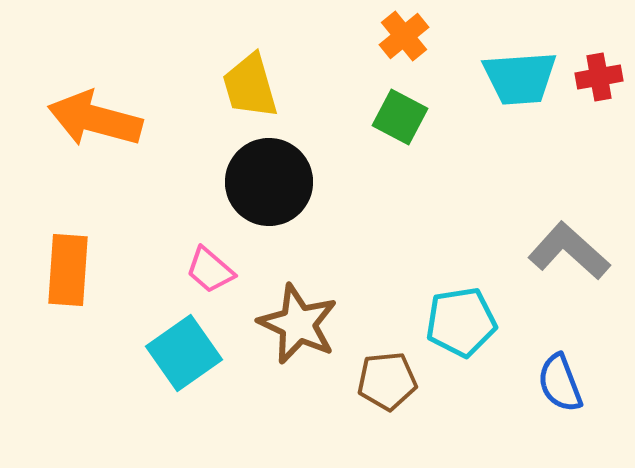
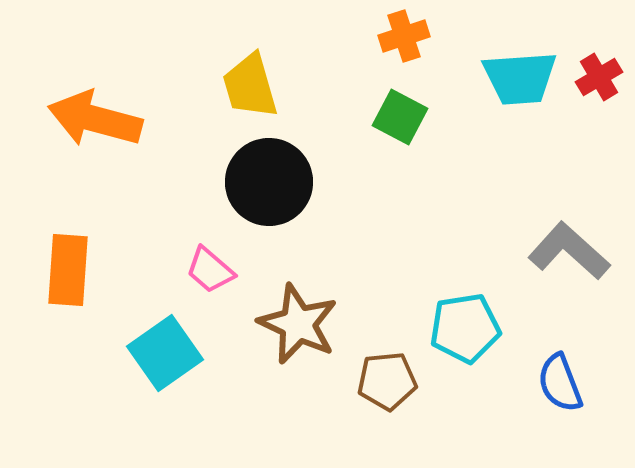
orange cross: rotated 21 degrees clockwise
red cross: rotated 21 degrees counterclockwise
cyan pentagon: moved 4 px right, 6 px down
cyan square: moved 19 px left
